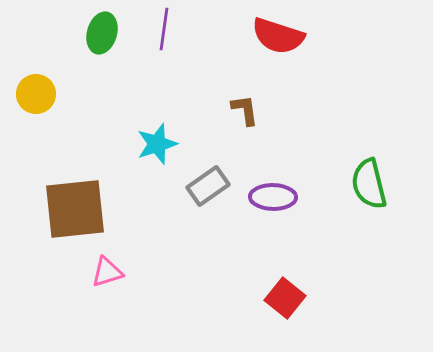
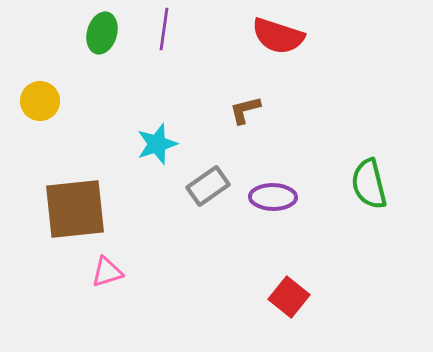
yellow circle: moved 4 px right, 7 px down
brown L-shape: rotated 96 degrees counterclockwise
red square: moved 4 px right, 1 px up
